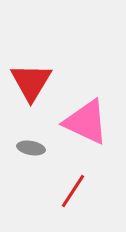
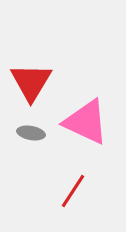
gray ellipse: moved 15 px up
